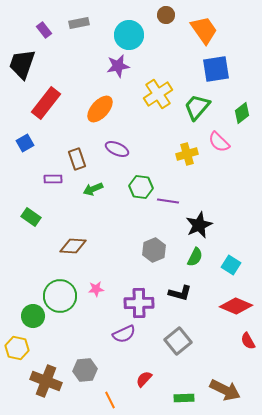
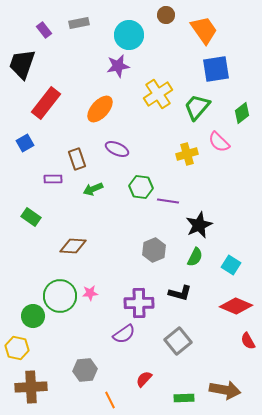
pink star at (96, 289): moved 6 px left, 4 px down
purple semicircle at (124, 334): rotated 10 degrees counterclockwise
brown cross at (46, 381): moved 15 px left, 6 px down; rotated 24 degrees counterclockwise
brown arrow at (225, 390): rotated 16 degrees counterclockwise
